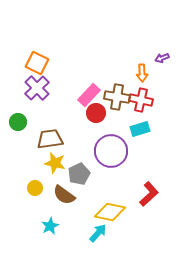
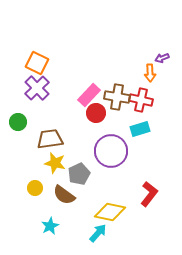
orange arrow: moved 8 px right
red L-shape: rotated 10 degrees counterclockwise
